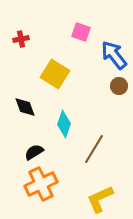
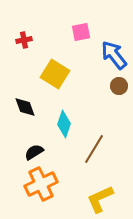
pink square: rotated 30 degrees counterclockwise
red cross: moved 3 px right, 1 px down
